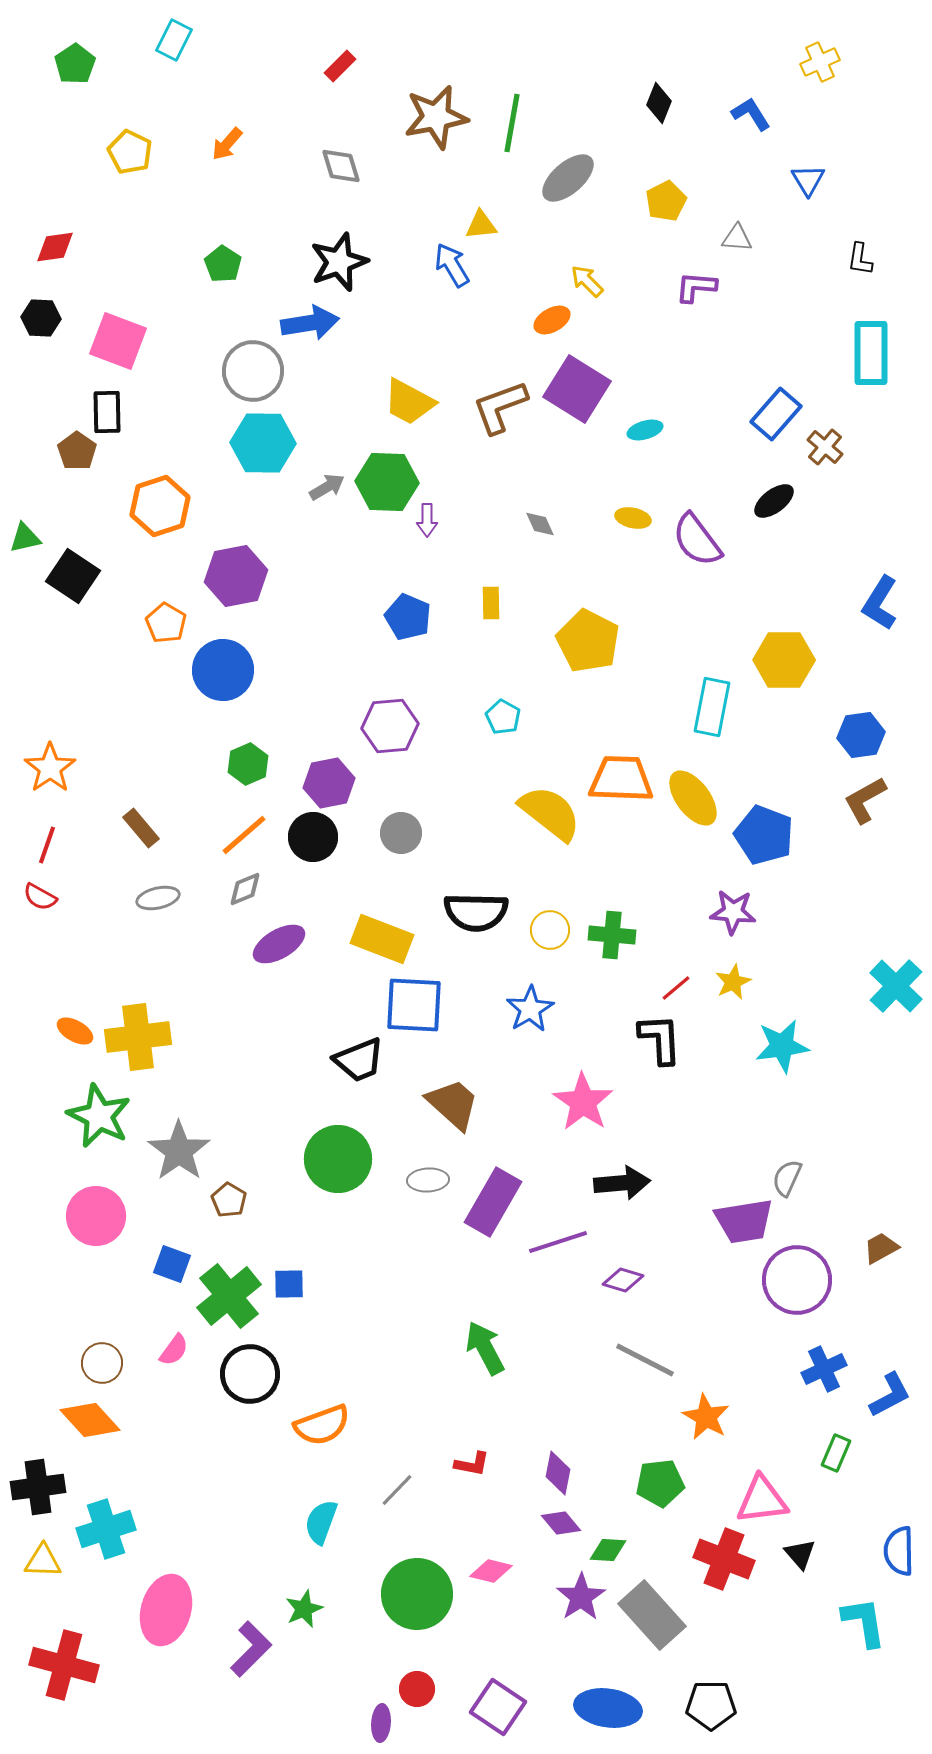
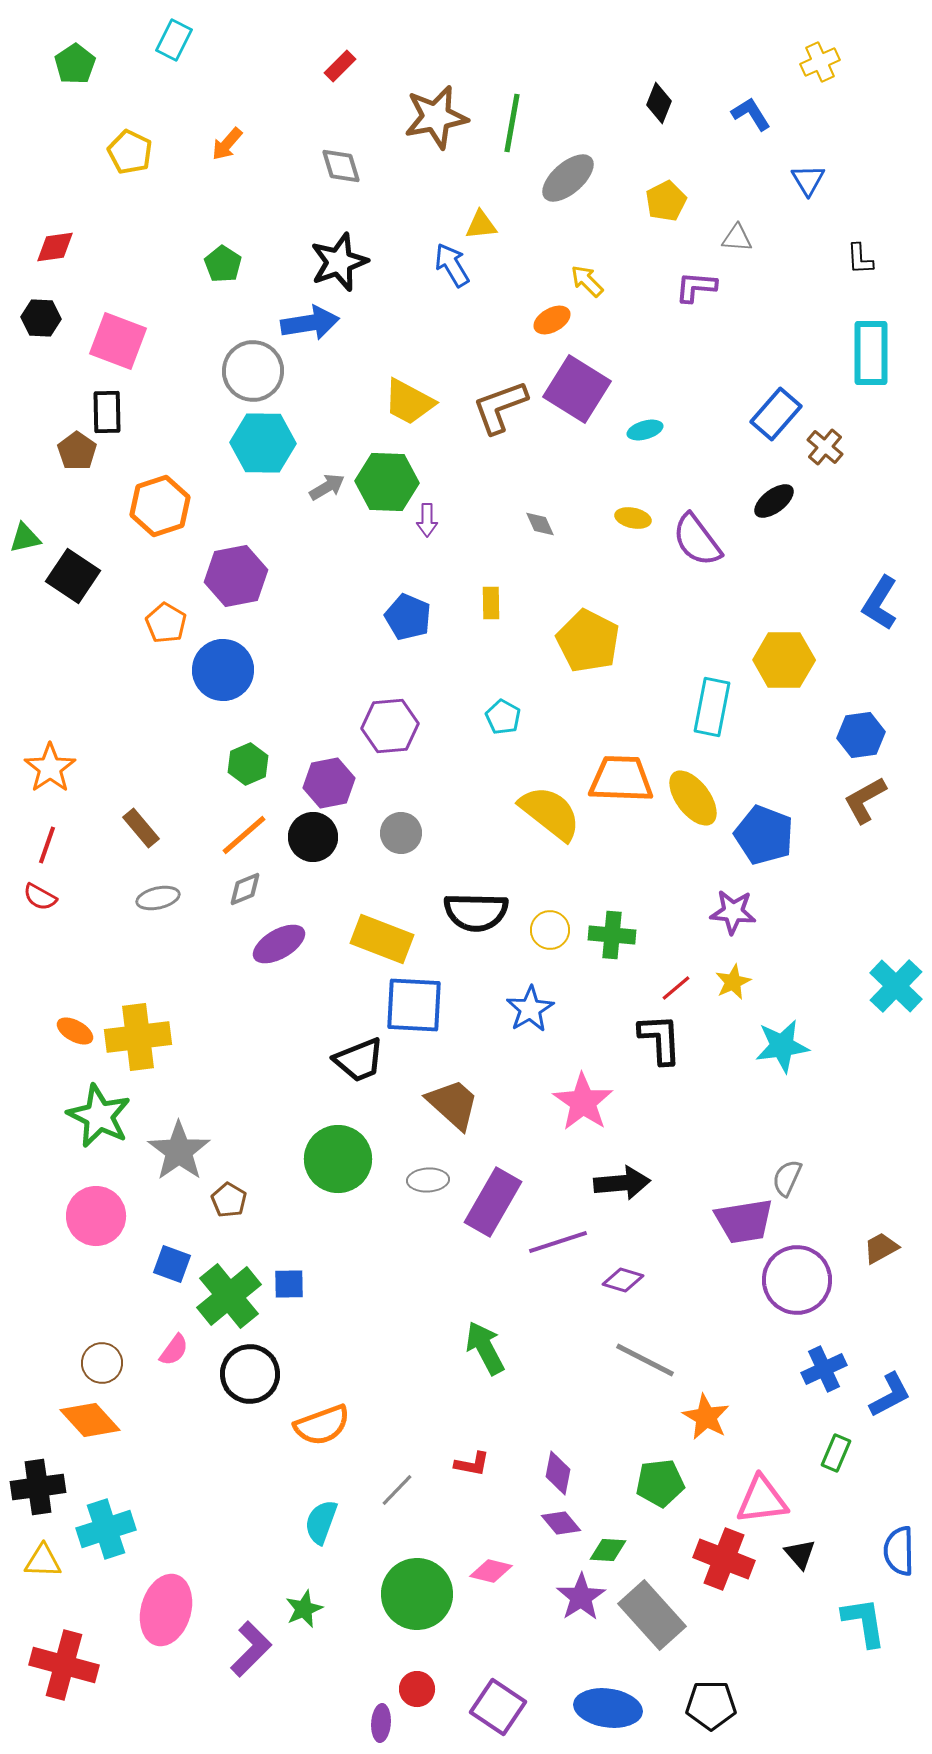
black L-shape at (860, 259): rotated 12 degrees counterclockwise
